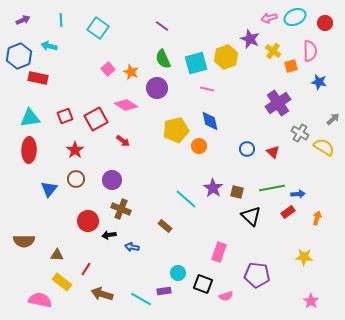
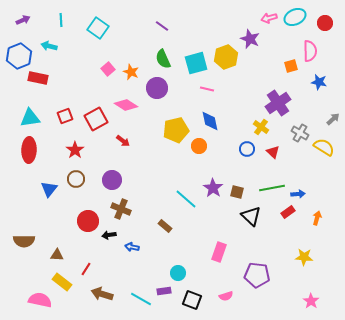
yellow cross at (273, 51): moved 12 px left, 76 px down
black square at (203, 284): moved 11 px left, 16 px down
